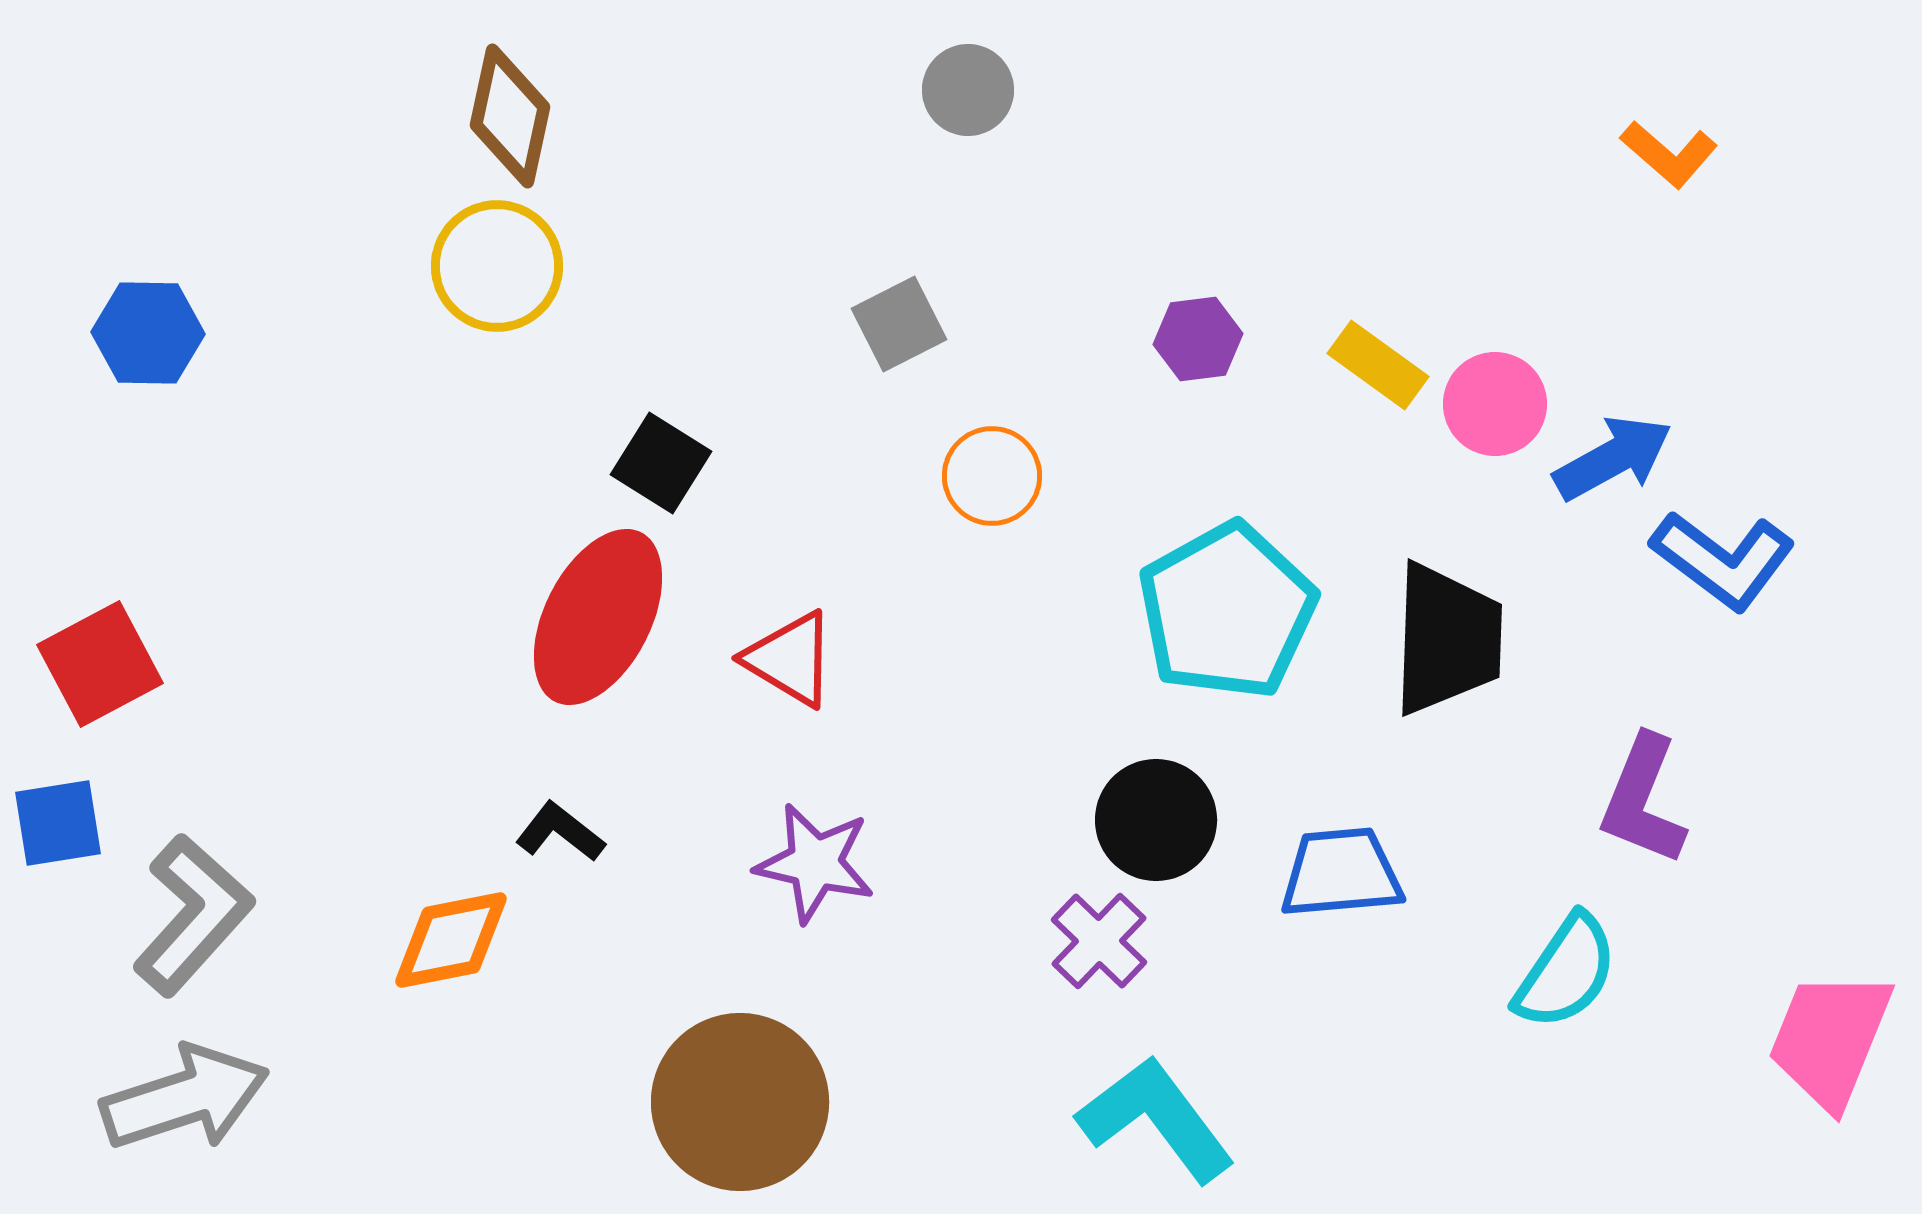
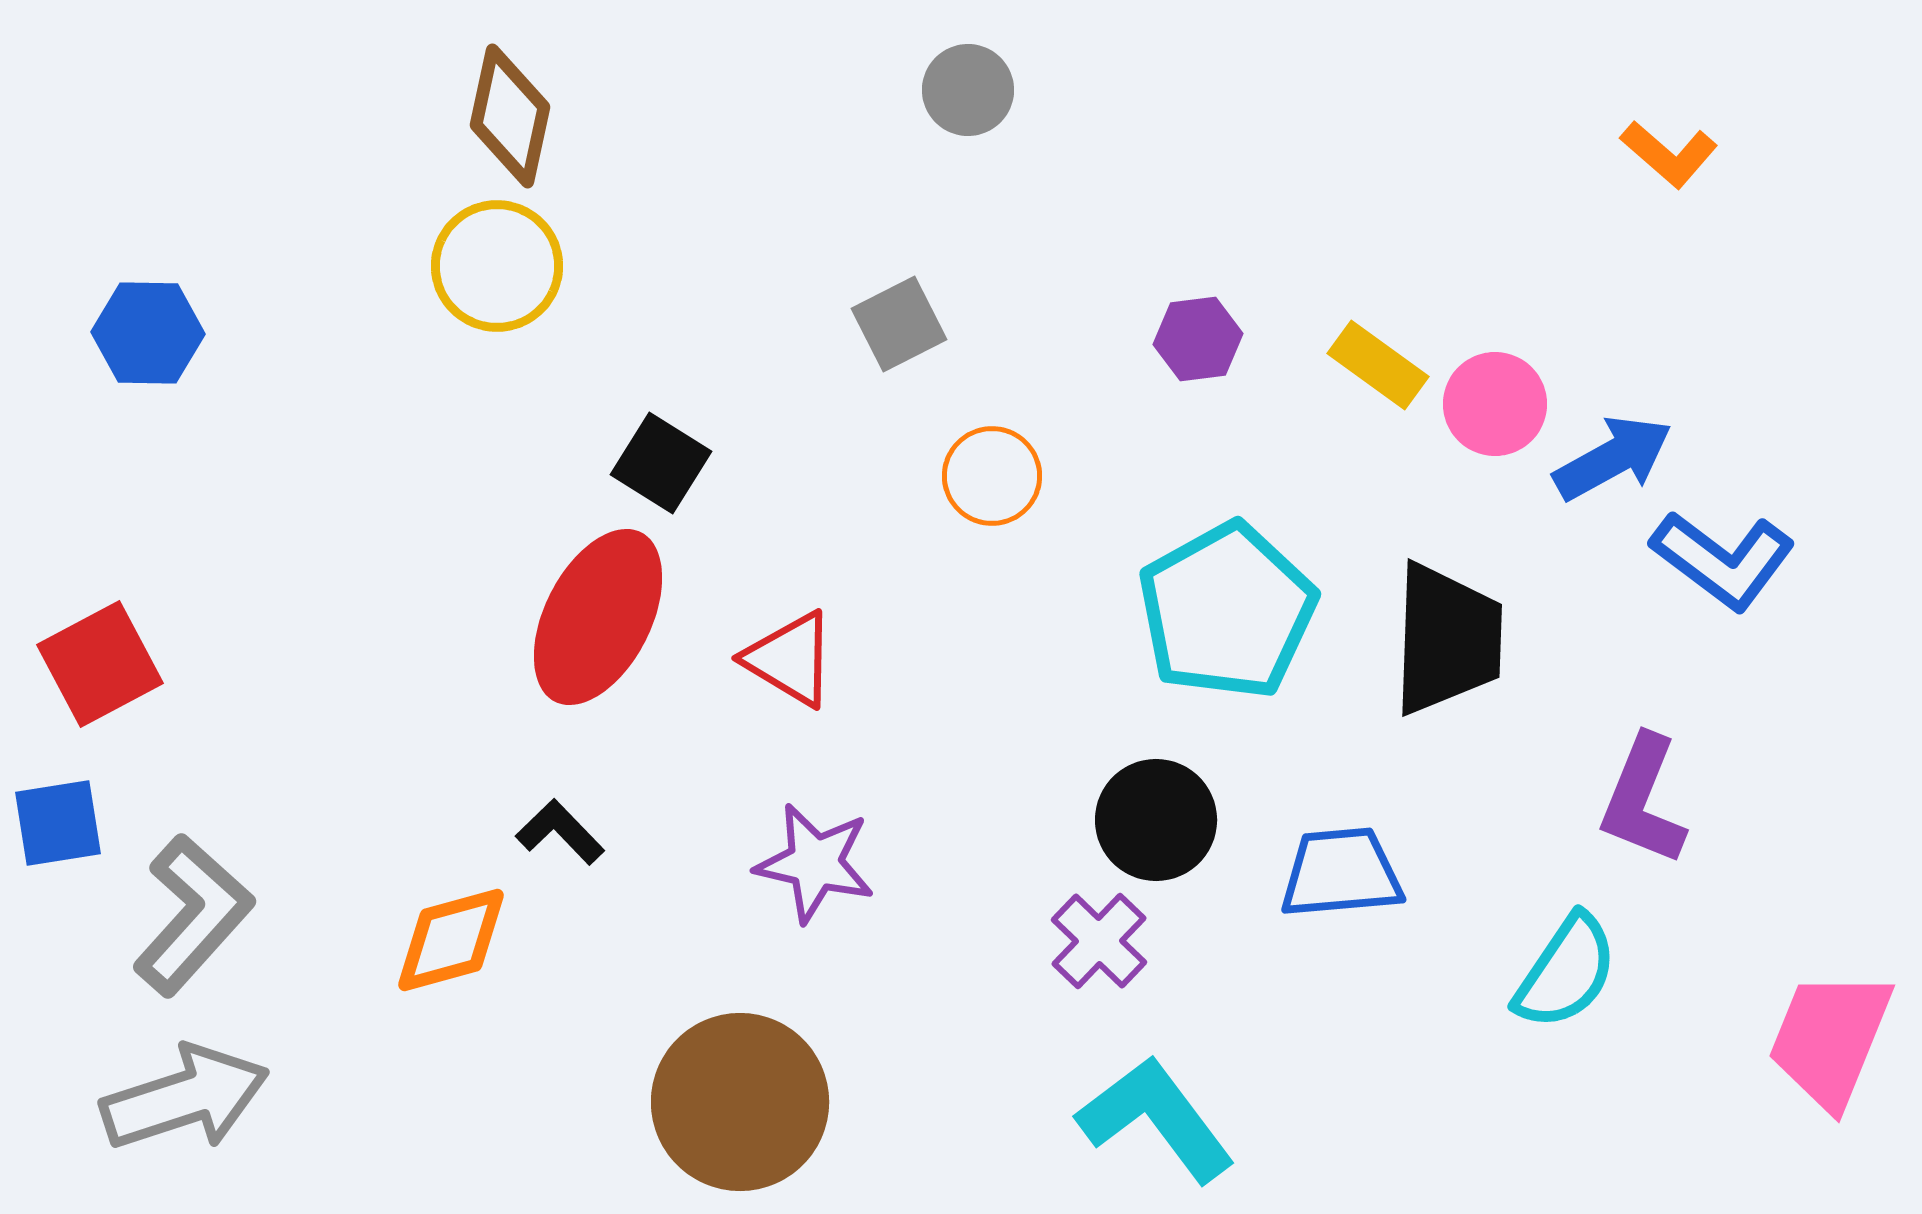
black L-shape: rotated 8 degrees clockwise
orange diamond: rotated 4 degrees counterclockwise
